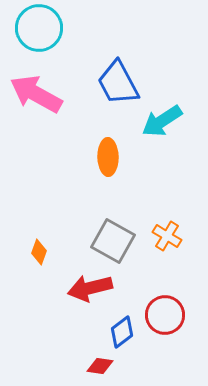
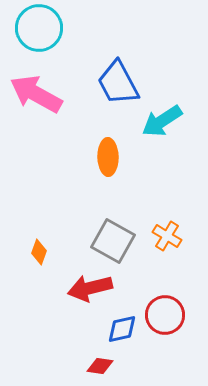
blue diamond: moved 3 px up; rotated 24 degrees clockwise
